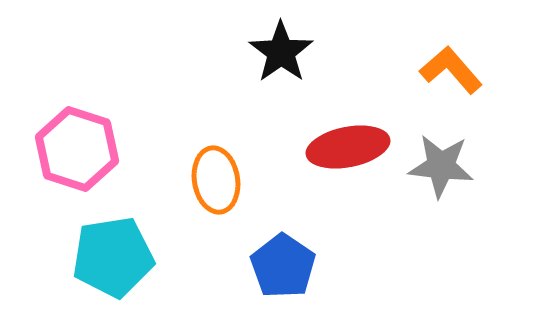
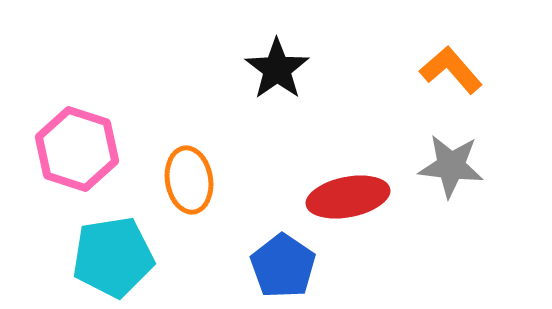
black star: moved 4 px left, 17 px down
red ellipse: moved 50 px down
gray star: moved 10 px right
orange ellipse: moved 27 px left
